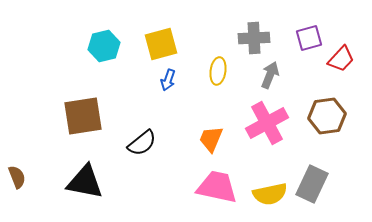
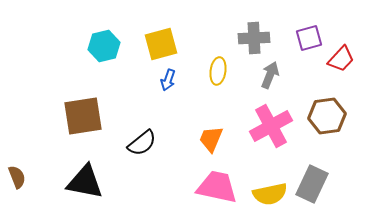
pink cross: moved 4 px right, 3 px down
